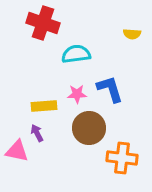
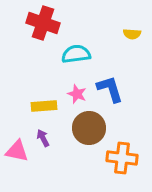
pink star: rotated 24 degrees clockwise
purple arrow: moved 6 px right, 5 px down
